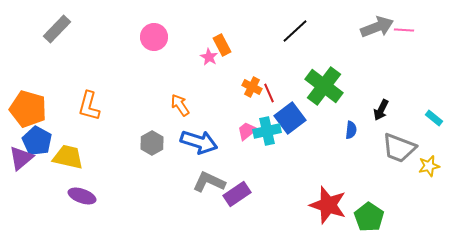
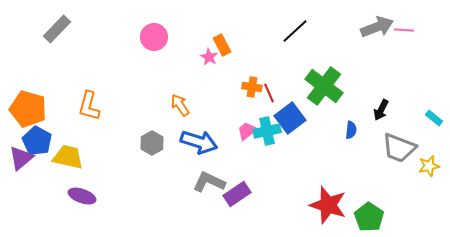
orange cross: rotated 18 degrees counterclockwise
